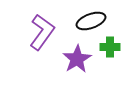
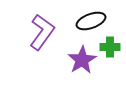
purple star: moved 5 px right, 1 px down
